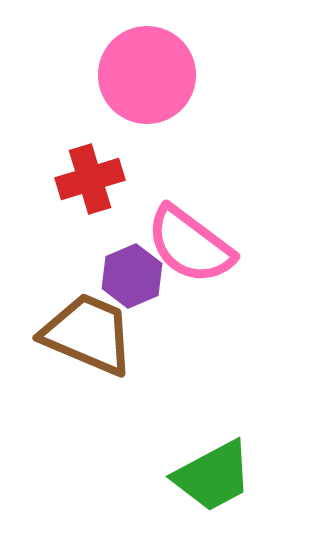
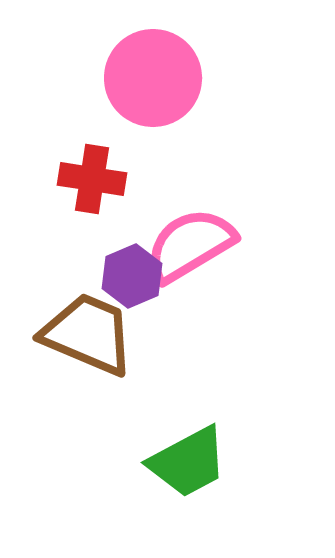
pink circle: moved 6 px right, 3 px down
red cross: moved 2 px right; rotated 26 degrees clockwise
pink semicircle: rotated 112 degrees clockwise
green trapezoid: moved 25 px left, 14 px up
